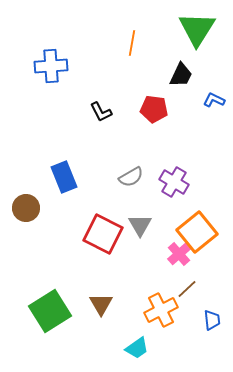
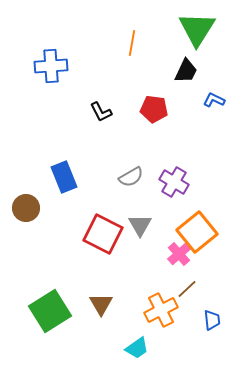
black trapezoid: moved 5 px right, 4 px up
